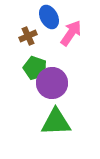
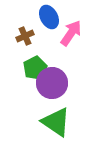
brown cross: moved 3 px left
green pentagon: rotated 25 degrees clockwise
green triangle: rotated 36 degrees clockwise
